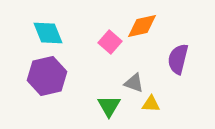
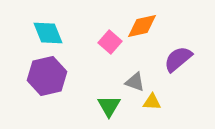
purple semicircle: rotated 36 degrees clockwise
gray triangle: moved 1 px right, 1 px up
yellow triangle: moved 1 px right, 2 px up
